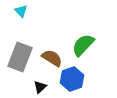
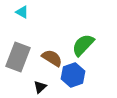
cyan triangle: moved 1 px right, 1 px down; rotated 16 degrees counterclockwise
gray rectangle: moved 2 px left
blue hexagon: moved 1 px right, 4 px up
